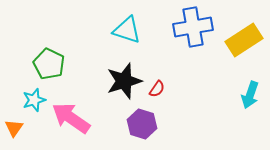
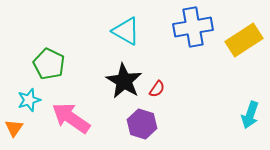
cyan triangle: moved 1 px left, 1 px down; rotated 12 degrees clockwise
black star: rotated 24 degrees counterclockwise
cyan arrow: moved 20 px down
cyan star: moved 5 px left
